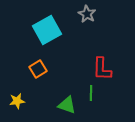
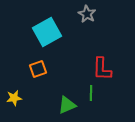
cyan square: moved 2 px down
orange square: rotated 12 degrees clockwise
yellow star: moved 3 px left, 3 px up
green triangle: rotated 42 degrees counterclockwise
